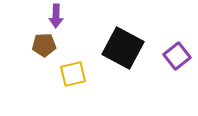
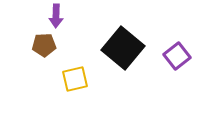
black square: rotated 12 degrees clockwise
yellow square: moved 2 px right, 5 px down
